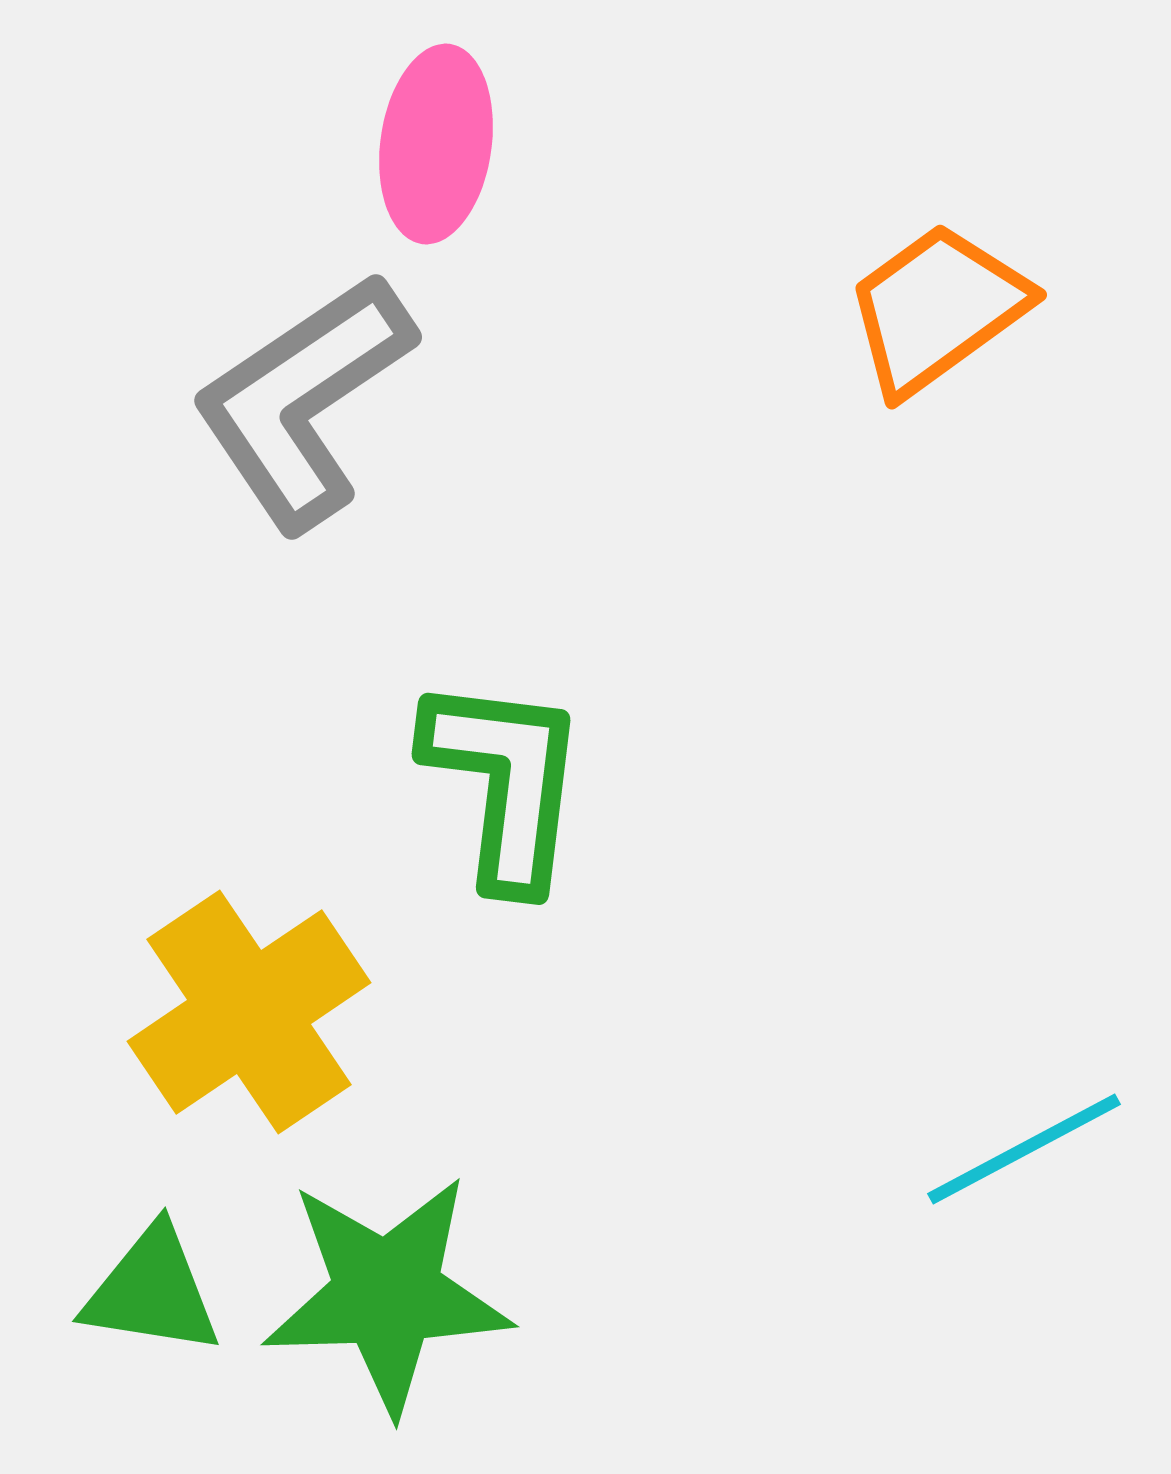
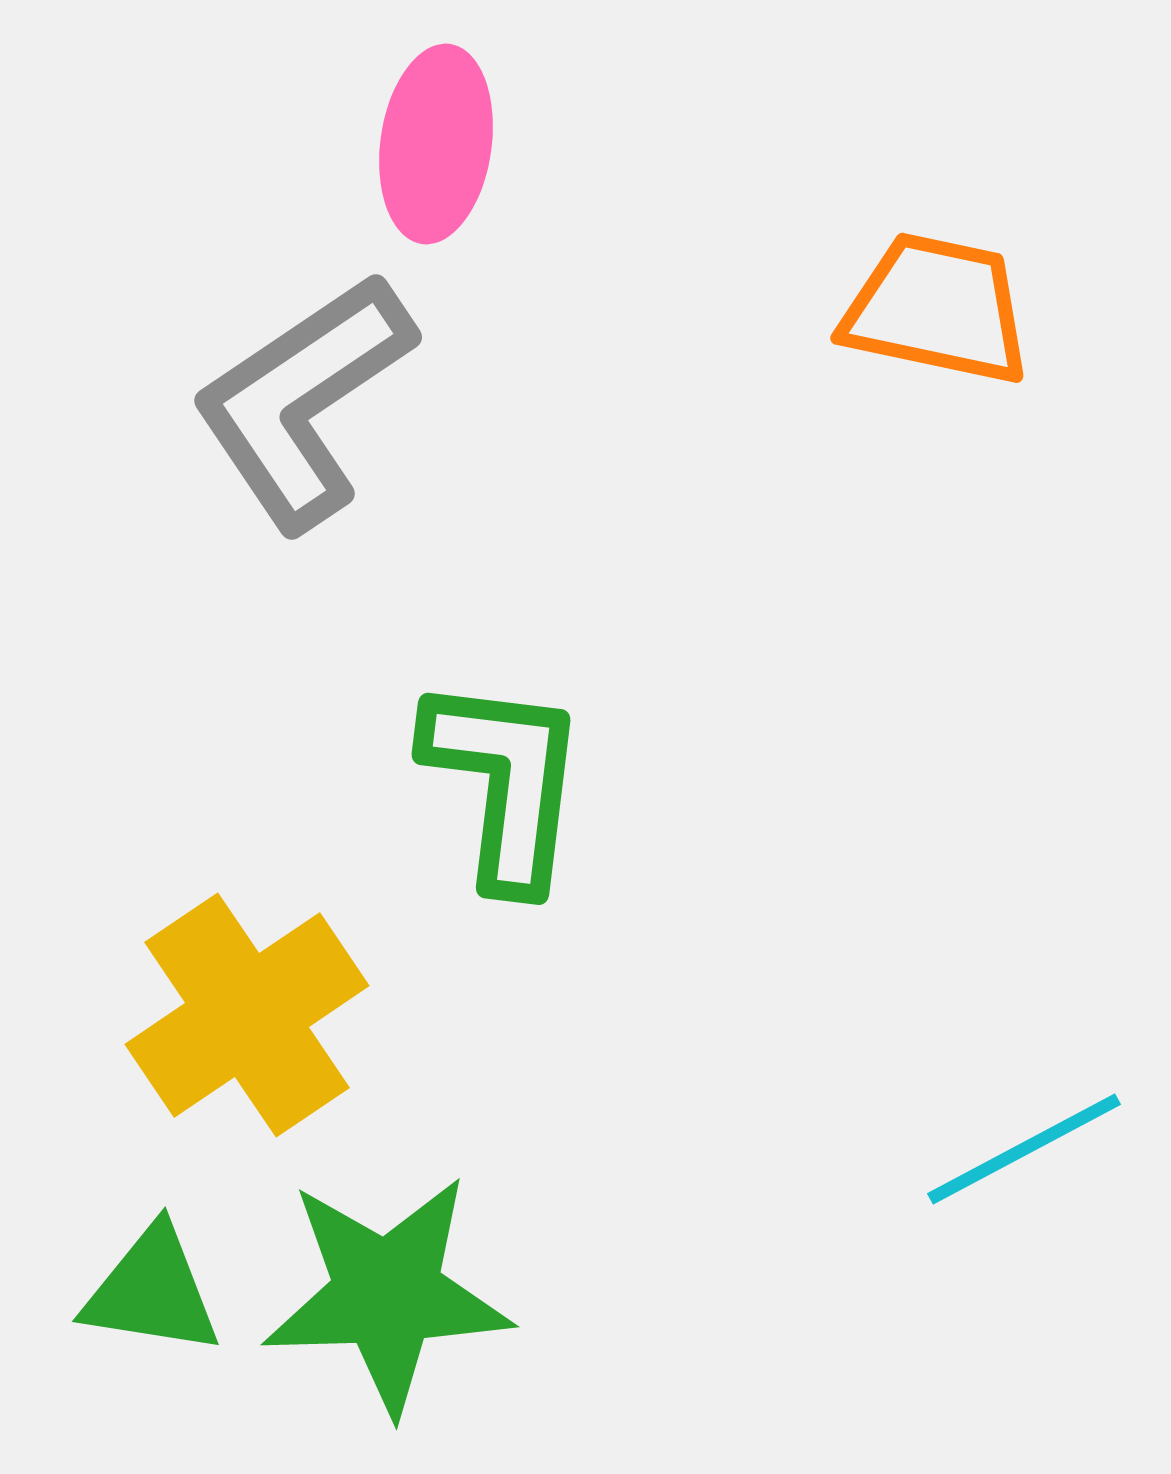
orange trapezoid: rotated 48 degrees clockwise
yellow cross: moved 2 px left, 3 px down
